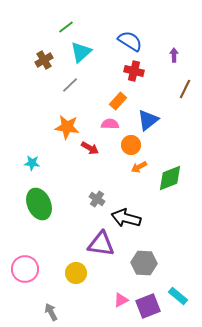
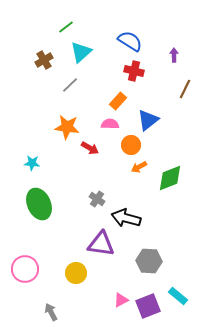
gray hexagon: moved 5 px right, 2 px up
